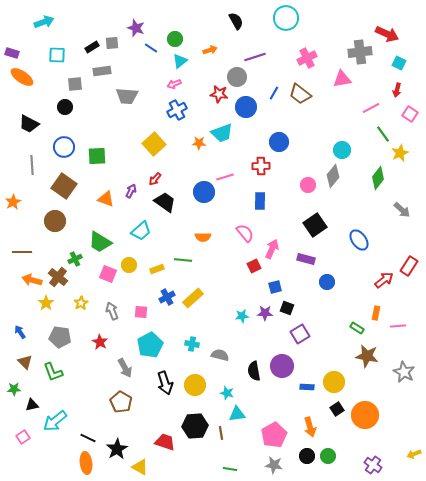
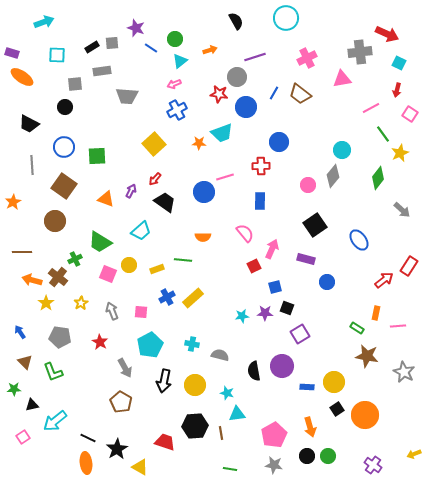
black arrow at (165, 383): moved 1 px left, 2 px up; rotated 30 degrees clockwise
